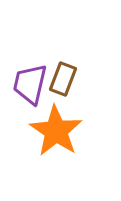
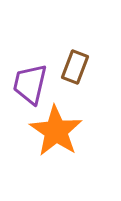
brown rectangle: moved 12 px right, 12 px up
